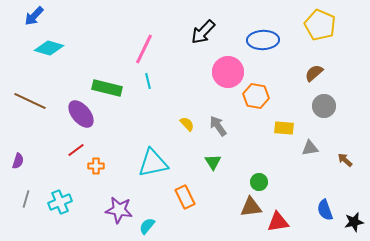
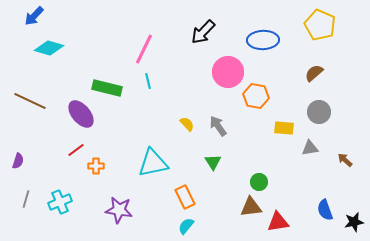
gray circle: moved 5 px left, 6 px down
cyan semicircle: moved 39 px right
